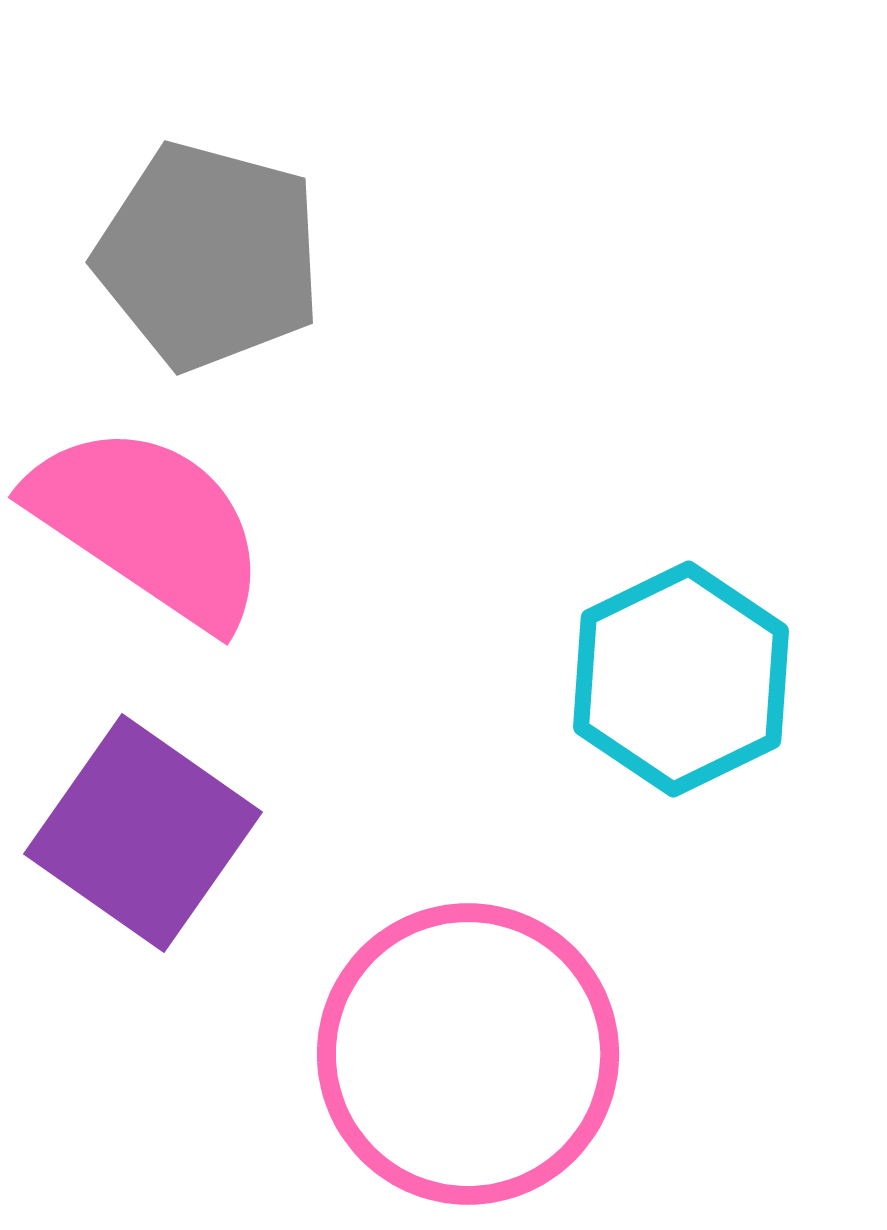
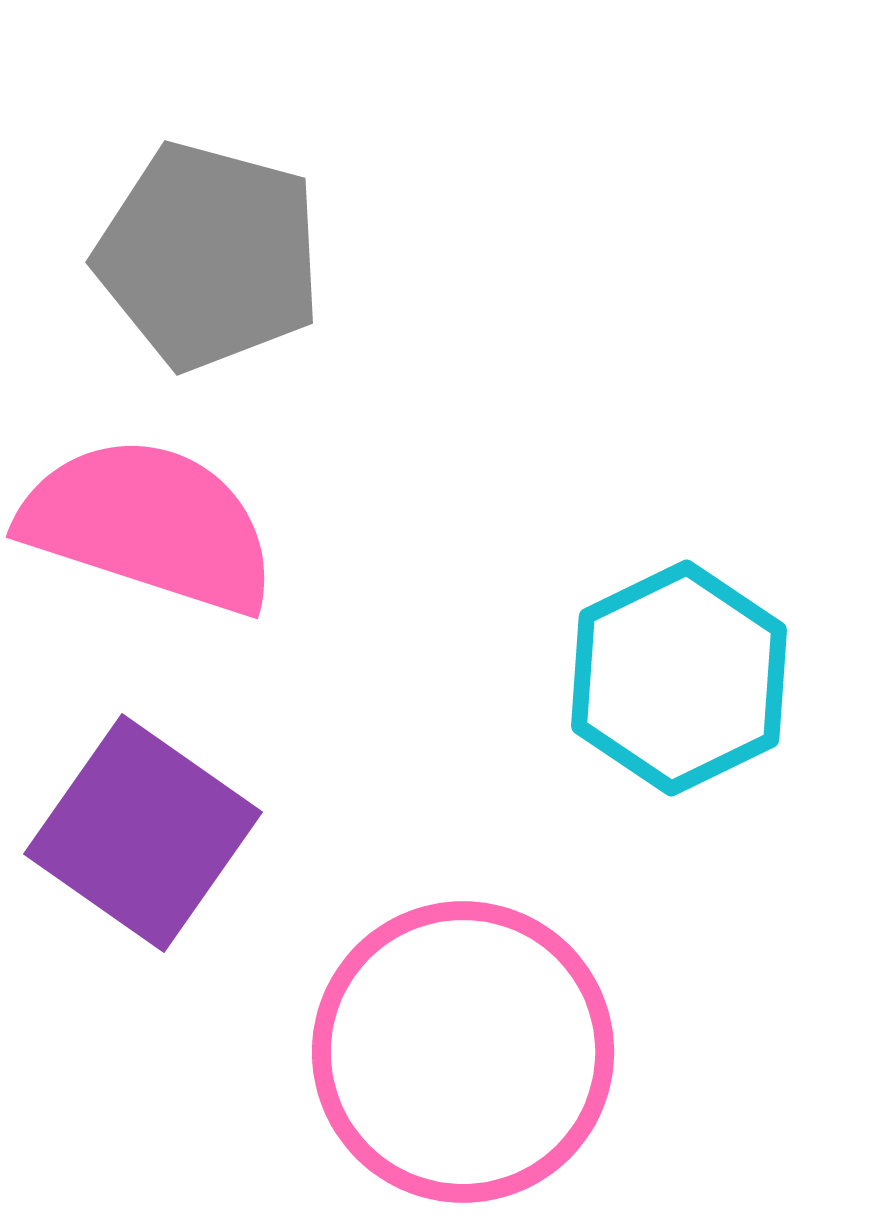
pink semicircle: rotated 16 degrees counterclockwise
cyan hexagon: moved 2 px left, 1 px up
pink circle: moved 5 px left, 2 px up
